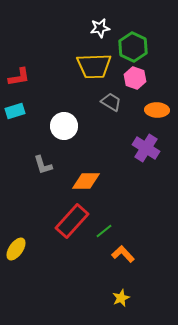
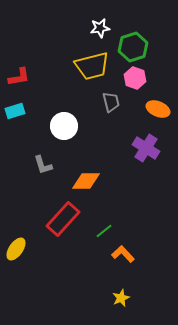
green hexagon: rotated 16 degrees clockwise
yellow trapezoid: moved 2 px left; rotated 12 degrees counterclockwise
gray trapezoid: rotated 45 degrees clockwise
orange ellipse: moved 1 px right, 1 px up; rotated 20 degrees clockwise
red rectangle: moved 9 px left, 2 px up
